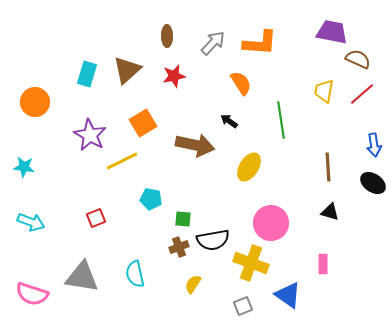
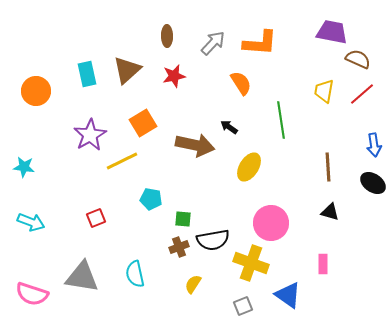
cyan rectangle: rotated 30 degrees counterclockwise
orange circle: moved 1 px right, 11 px up
black arrow: moved 6 px down
purple star: rotated 12 degrees clockwise
